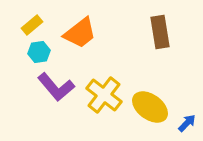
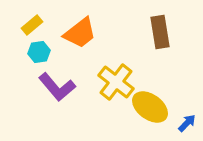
purple L-shape: moved 1 px right
yellow cross: moved 12 px right, 13 px up
